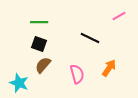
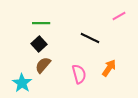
green line: moved 2 px right, 1 px down
black square: rotated 28 degrees clockwise
pink semicircle: moved 2 px right
cyan star: moved 3 px right; rotated 12 degrees clockwise
